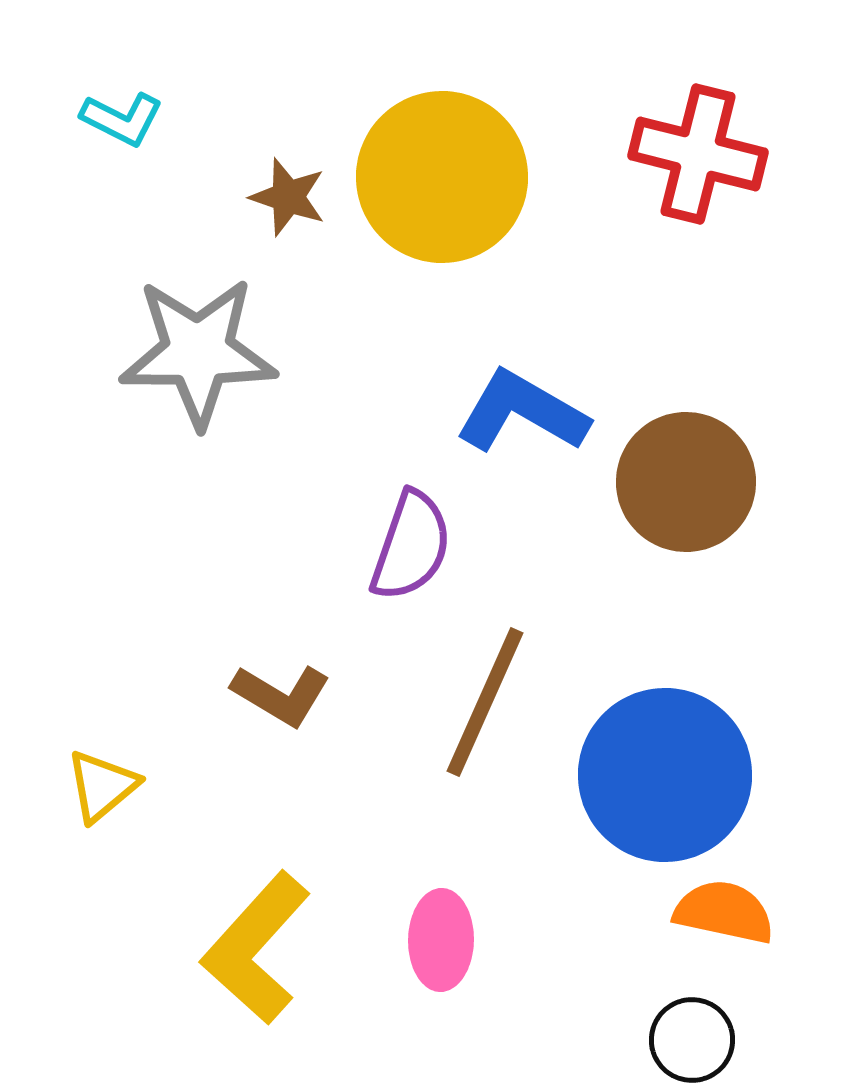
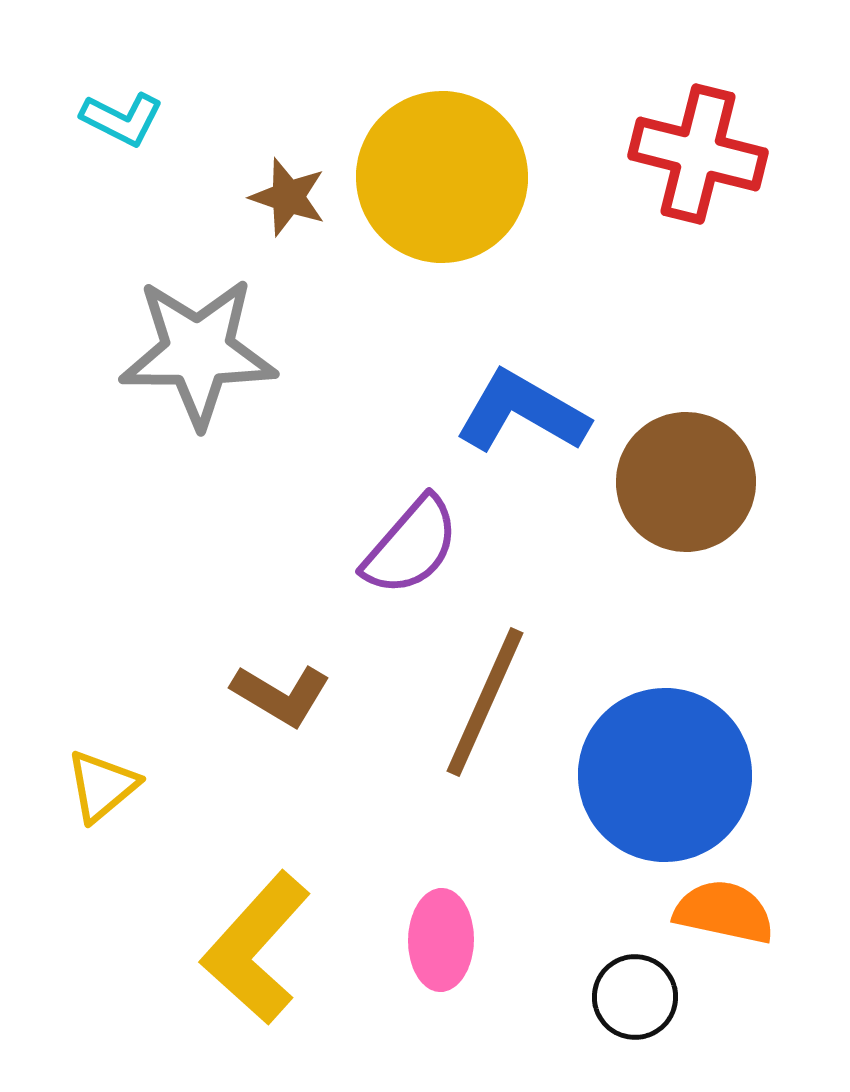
purple semicircle: rotated 22 degrees clockwise
black circle: moved 57 px left, 43 px up
